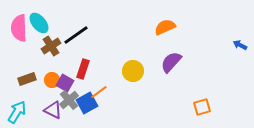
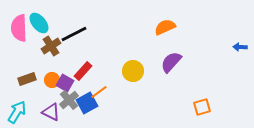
black line: moved 2 px left, 1 px up; rotated 8 degrees clockwise
blue arrow: moved 2 px down; rotated 24 degrees counterclockwise
red rectangle: moved 2 px down; rotated 24 degrees clockwise
purple triangle: moved 2 px left, 2 px down
